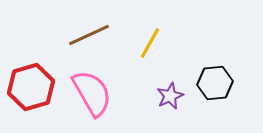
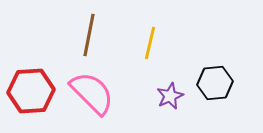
brown line: rotated 54 degrees counterclockwise
yellow line: rotated 16 degrees counterclockwise
red hexagon: moved 4 px down; rotated 12 degrees clockwise
pink semicircle: rotated 15 degrees counterclockwise
